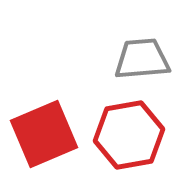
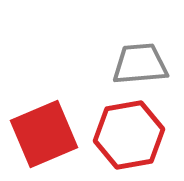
gray trapezoid: moved 2 px left, 5 px down
